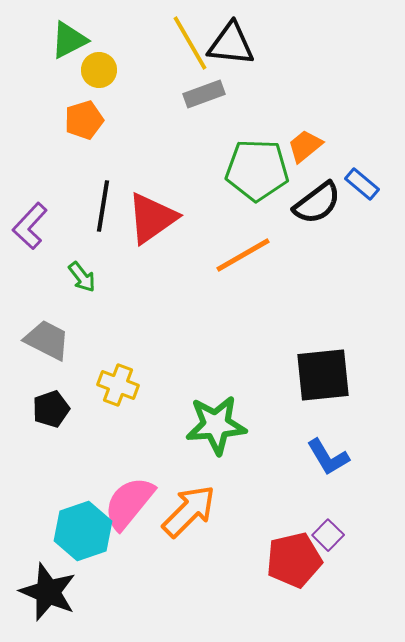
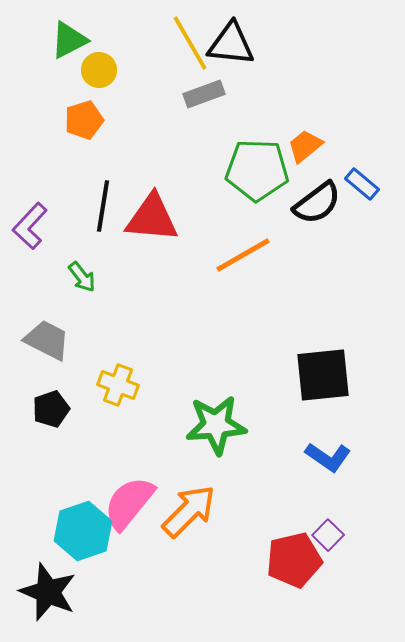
red triangle: rotated 40 degrees clockwise
blue L-shape: rotated 24 degrees counterclockwise
